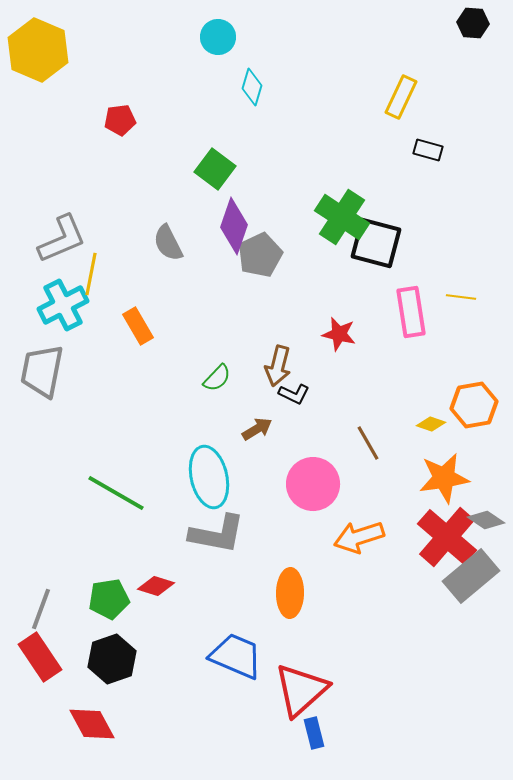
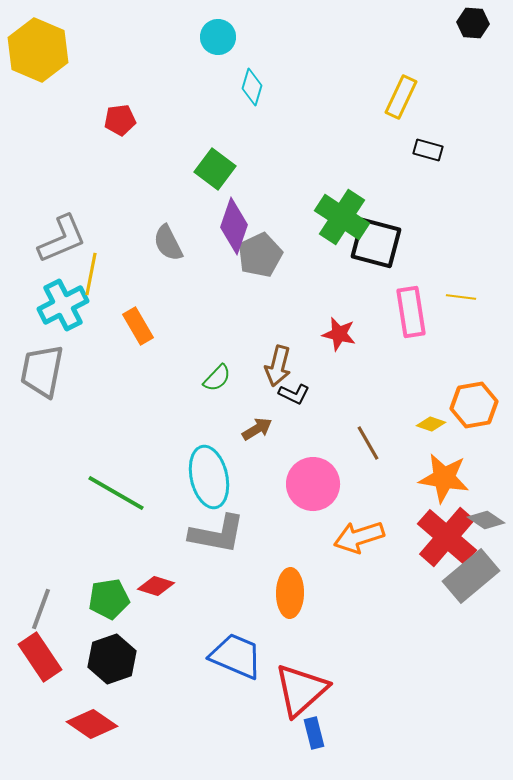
orange star at (444, 478): rotated 18 degrees clockwise
red diamond at (92, 724): rotated 27 degrees counterclockwise
